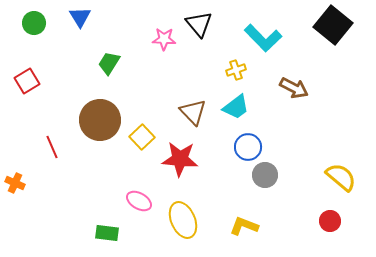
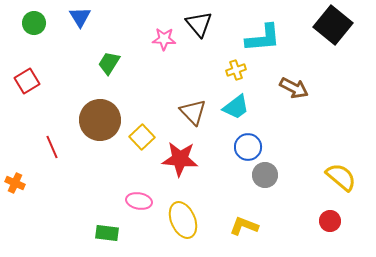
cyan L-shape: rotated 51 degrees counterclockwise
pink ellipse: rotated 20 degrees counterclockwise
